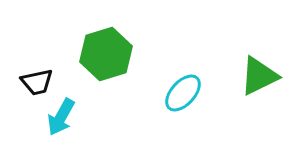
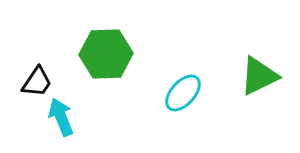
green hexagon: rotated 15 degrees clockwise
black trapezoid: rotated 44 degrees counterclockwise
cyan arrow: rotated 129 degrees clockwise
